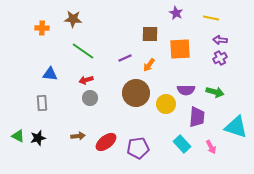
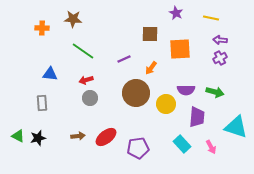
purple line: moved 1 px left, 1 px down
orange arrow: moved 2 px right, 3 px down
red ellipse: moved 5 px up
